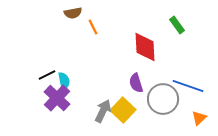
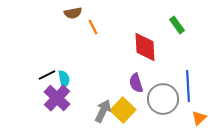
cyan semicircle: moved 2 px up
blue line: rotated 68 degrees clockwise
